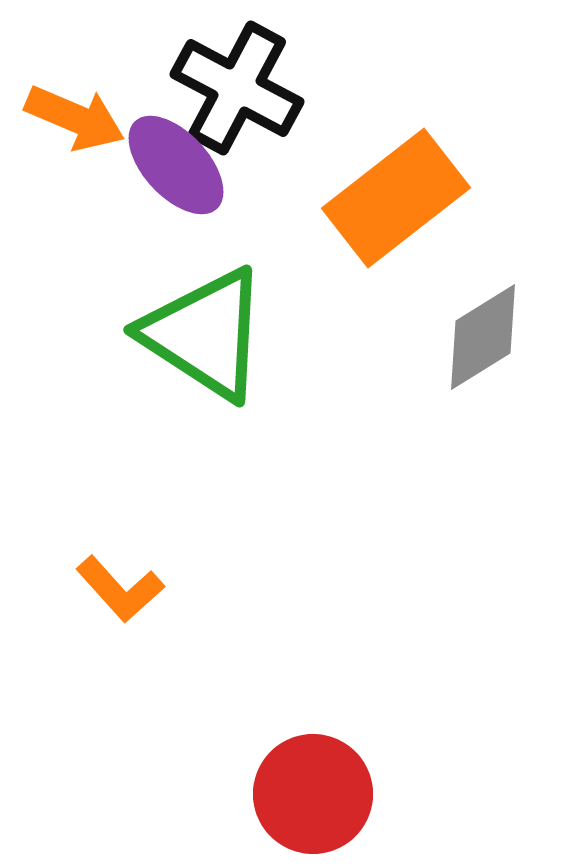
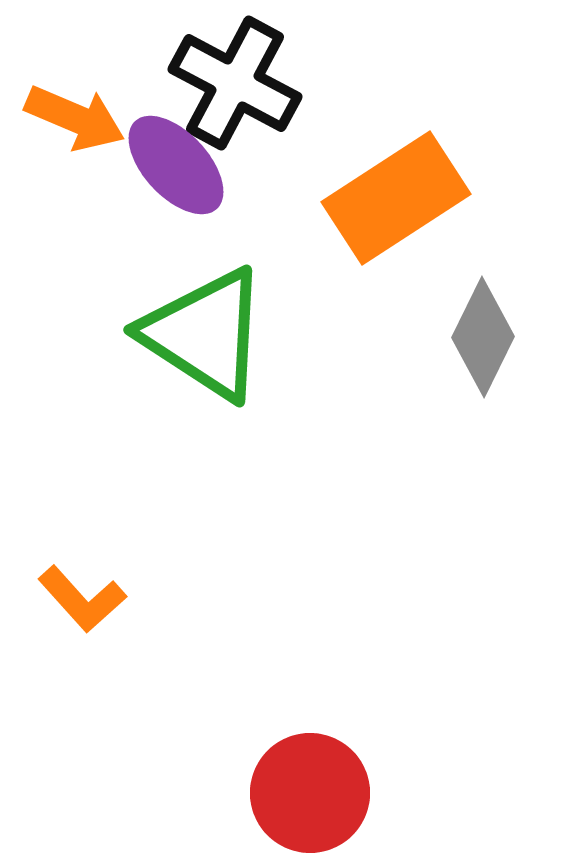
black cross: moved 2 px left, 5 px up
orange rectangle: rotated 5 degrees clockwise
gray diamond: rotated 32 degrees counterclockwise
orange L-shape: moved 38 px left, 10 px down
red circle: moved 3 px left, 1 px up
